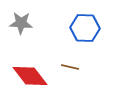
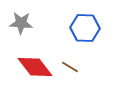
brown line: rotated 18 degrees clockwise
red diamond: moved 5 px right, 9 px up
